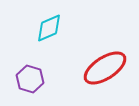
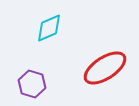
purple hexagon: moved 2 px right, 5 px down
